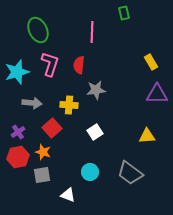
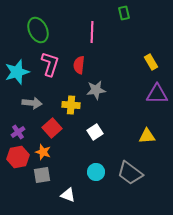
yellow cross: moved 2 px right
cyan circle: moved 6 px right
